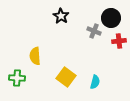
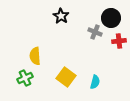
gray cross: moved 1 px right, 1 px down
green cross: moved 8 px right; rotated 28 degrees counterclockwise
